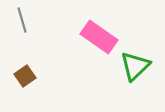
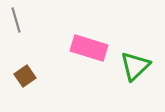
gray line: moved 6 px left
pink rectangle: moved 10 px left, 11 px down; rotated 18 degrees counterclockwise
